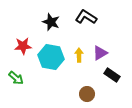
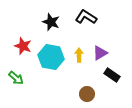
red star: rotated 24 degrees clockwise
